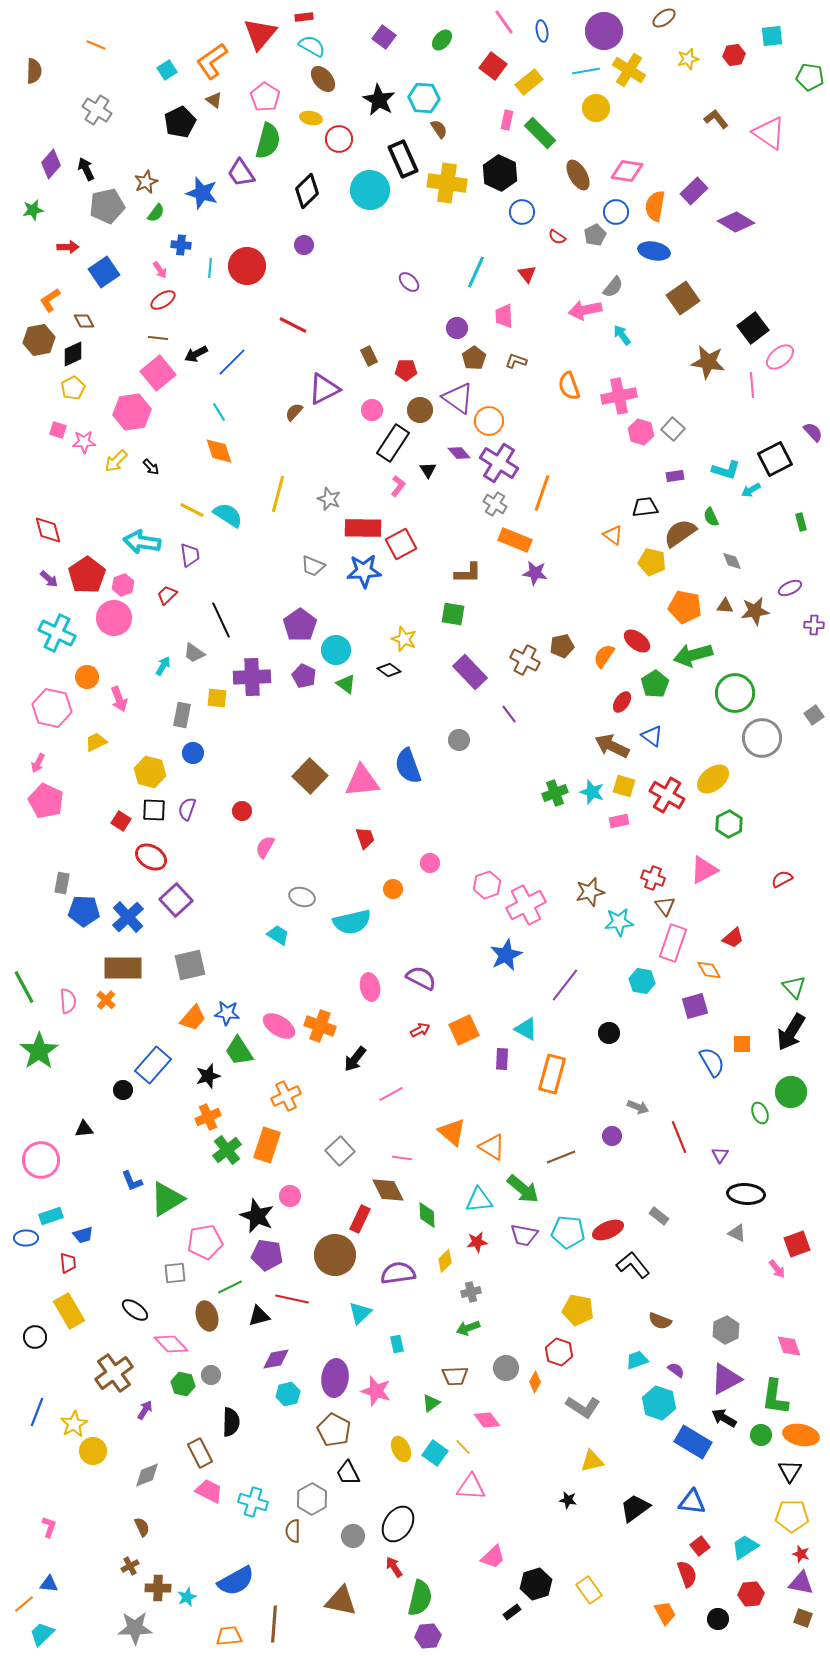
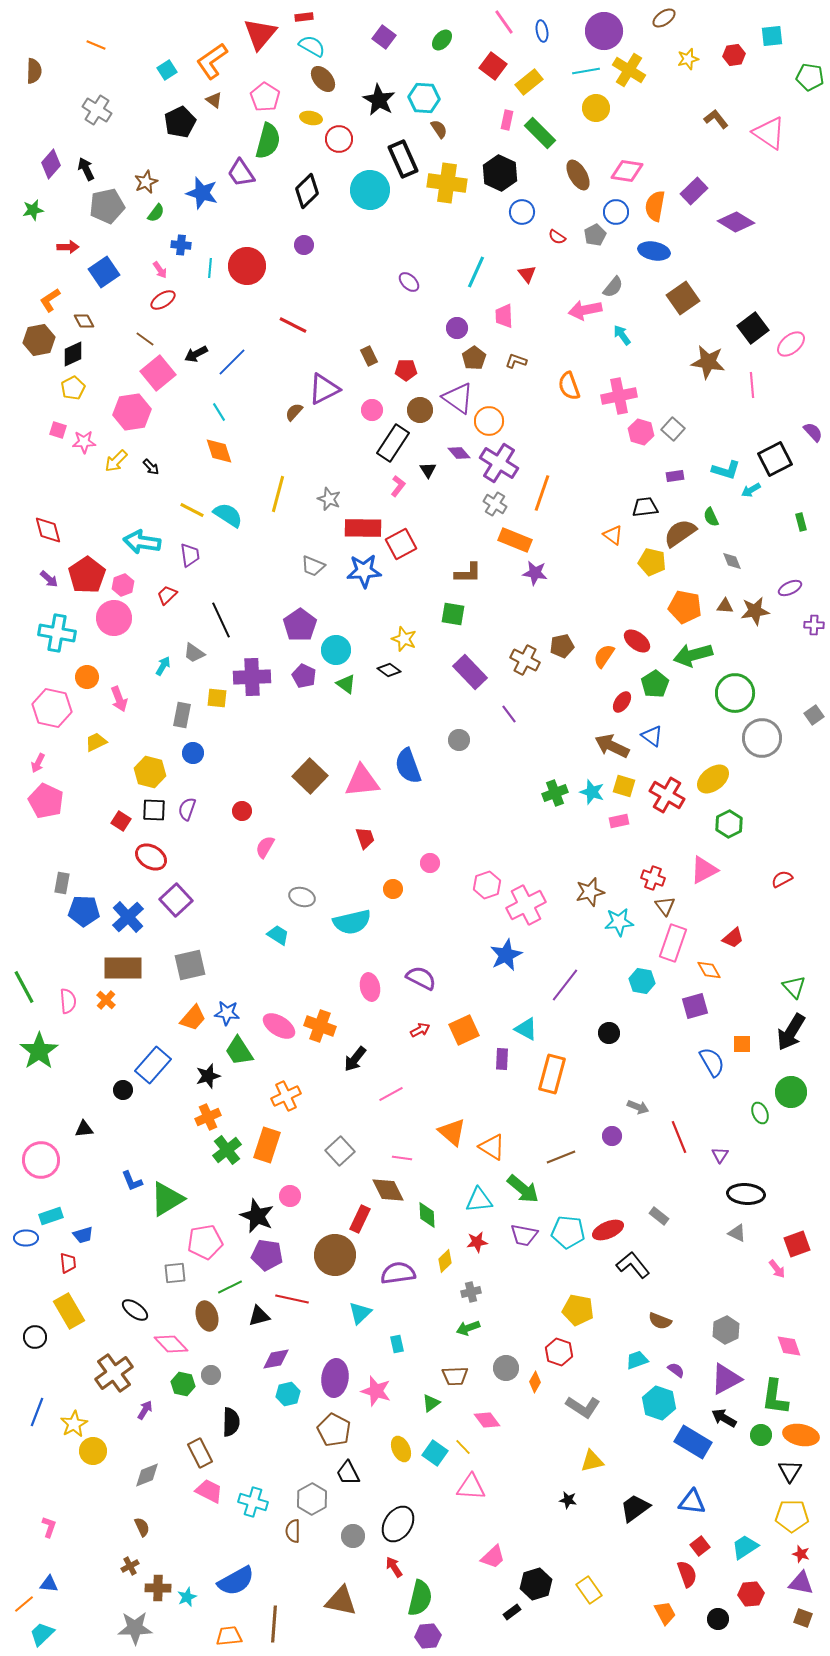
brown line at (158, 338): moved 13 px left, 1 px down; rotated 30 degrees clockwise
pink ellipse at (780, 357): moved 11 px right, 13 px up
cyan cross at (57, 633): rotated 15 degrees counterclockwise
